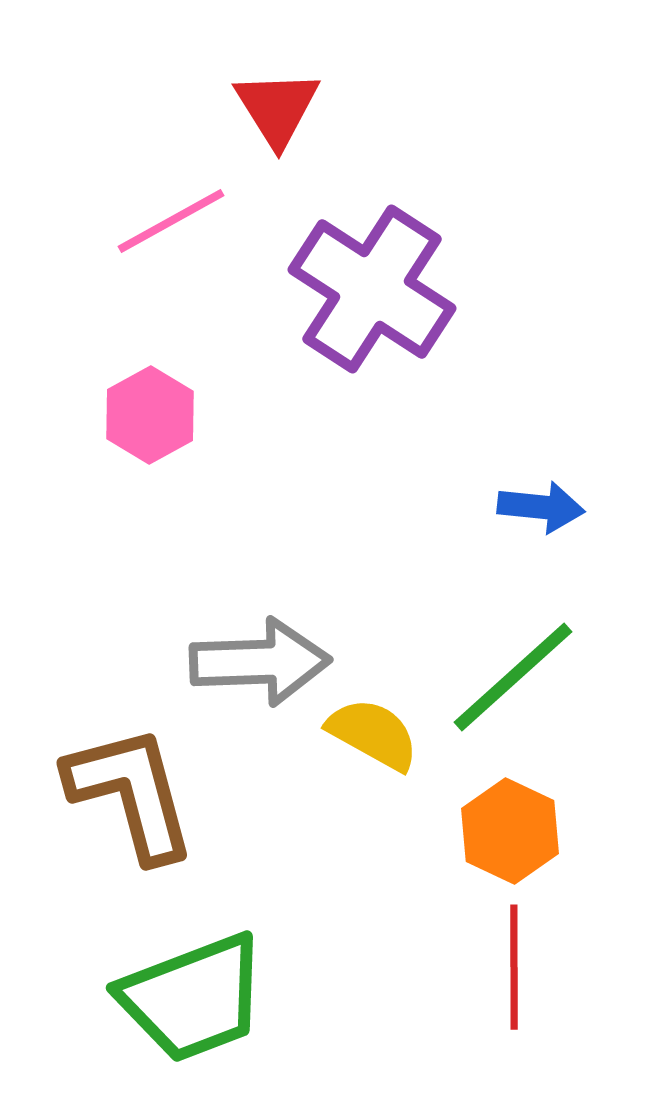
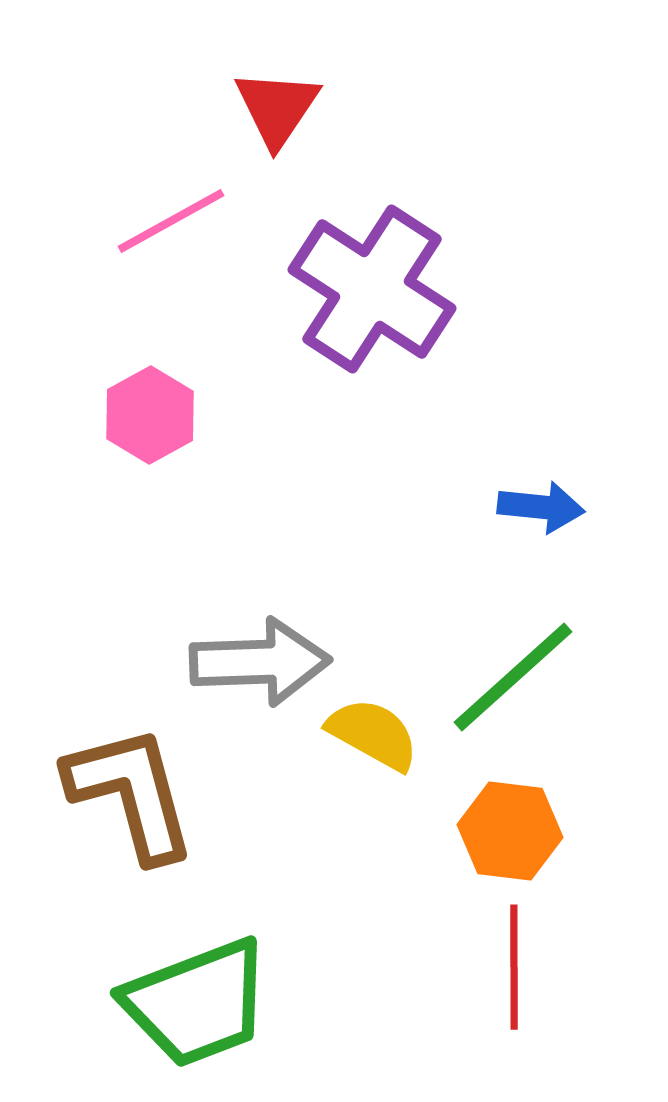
red triangle: rotated 6 degrees clockwise
orange hexagon: rotated 18 degrees counterclockwise
green trapezoid: moved 4 px right, 5 px down
